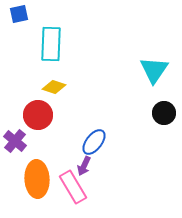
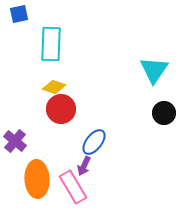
red circle: moved 23 px right, 6 px up
